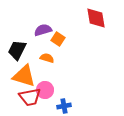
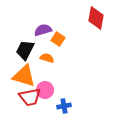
red diamond: rotated 20 degrees clockwise
black trapezoid: moved 8 px right
